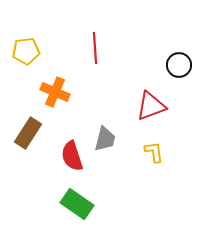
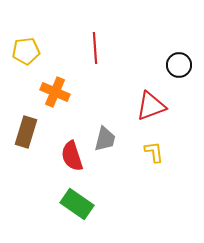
brown rectangle: moved 2 px left, 1 px up; rotated 16 degrees counterclockwise
